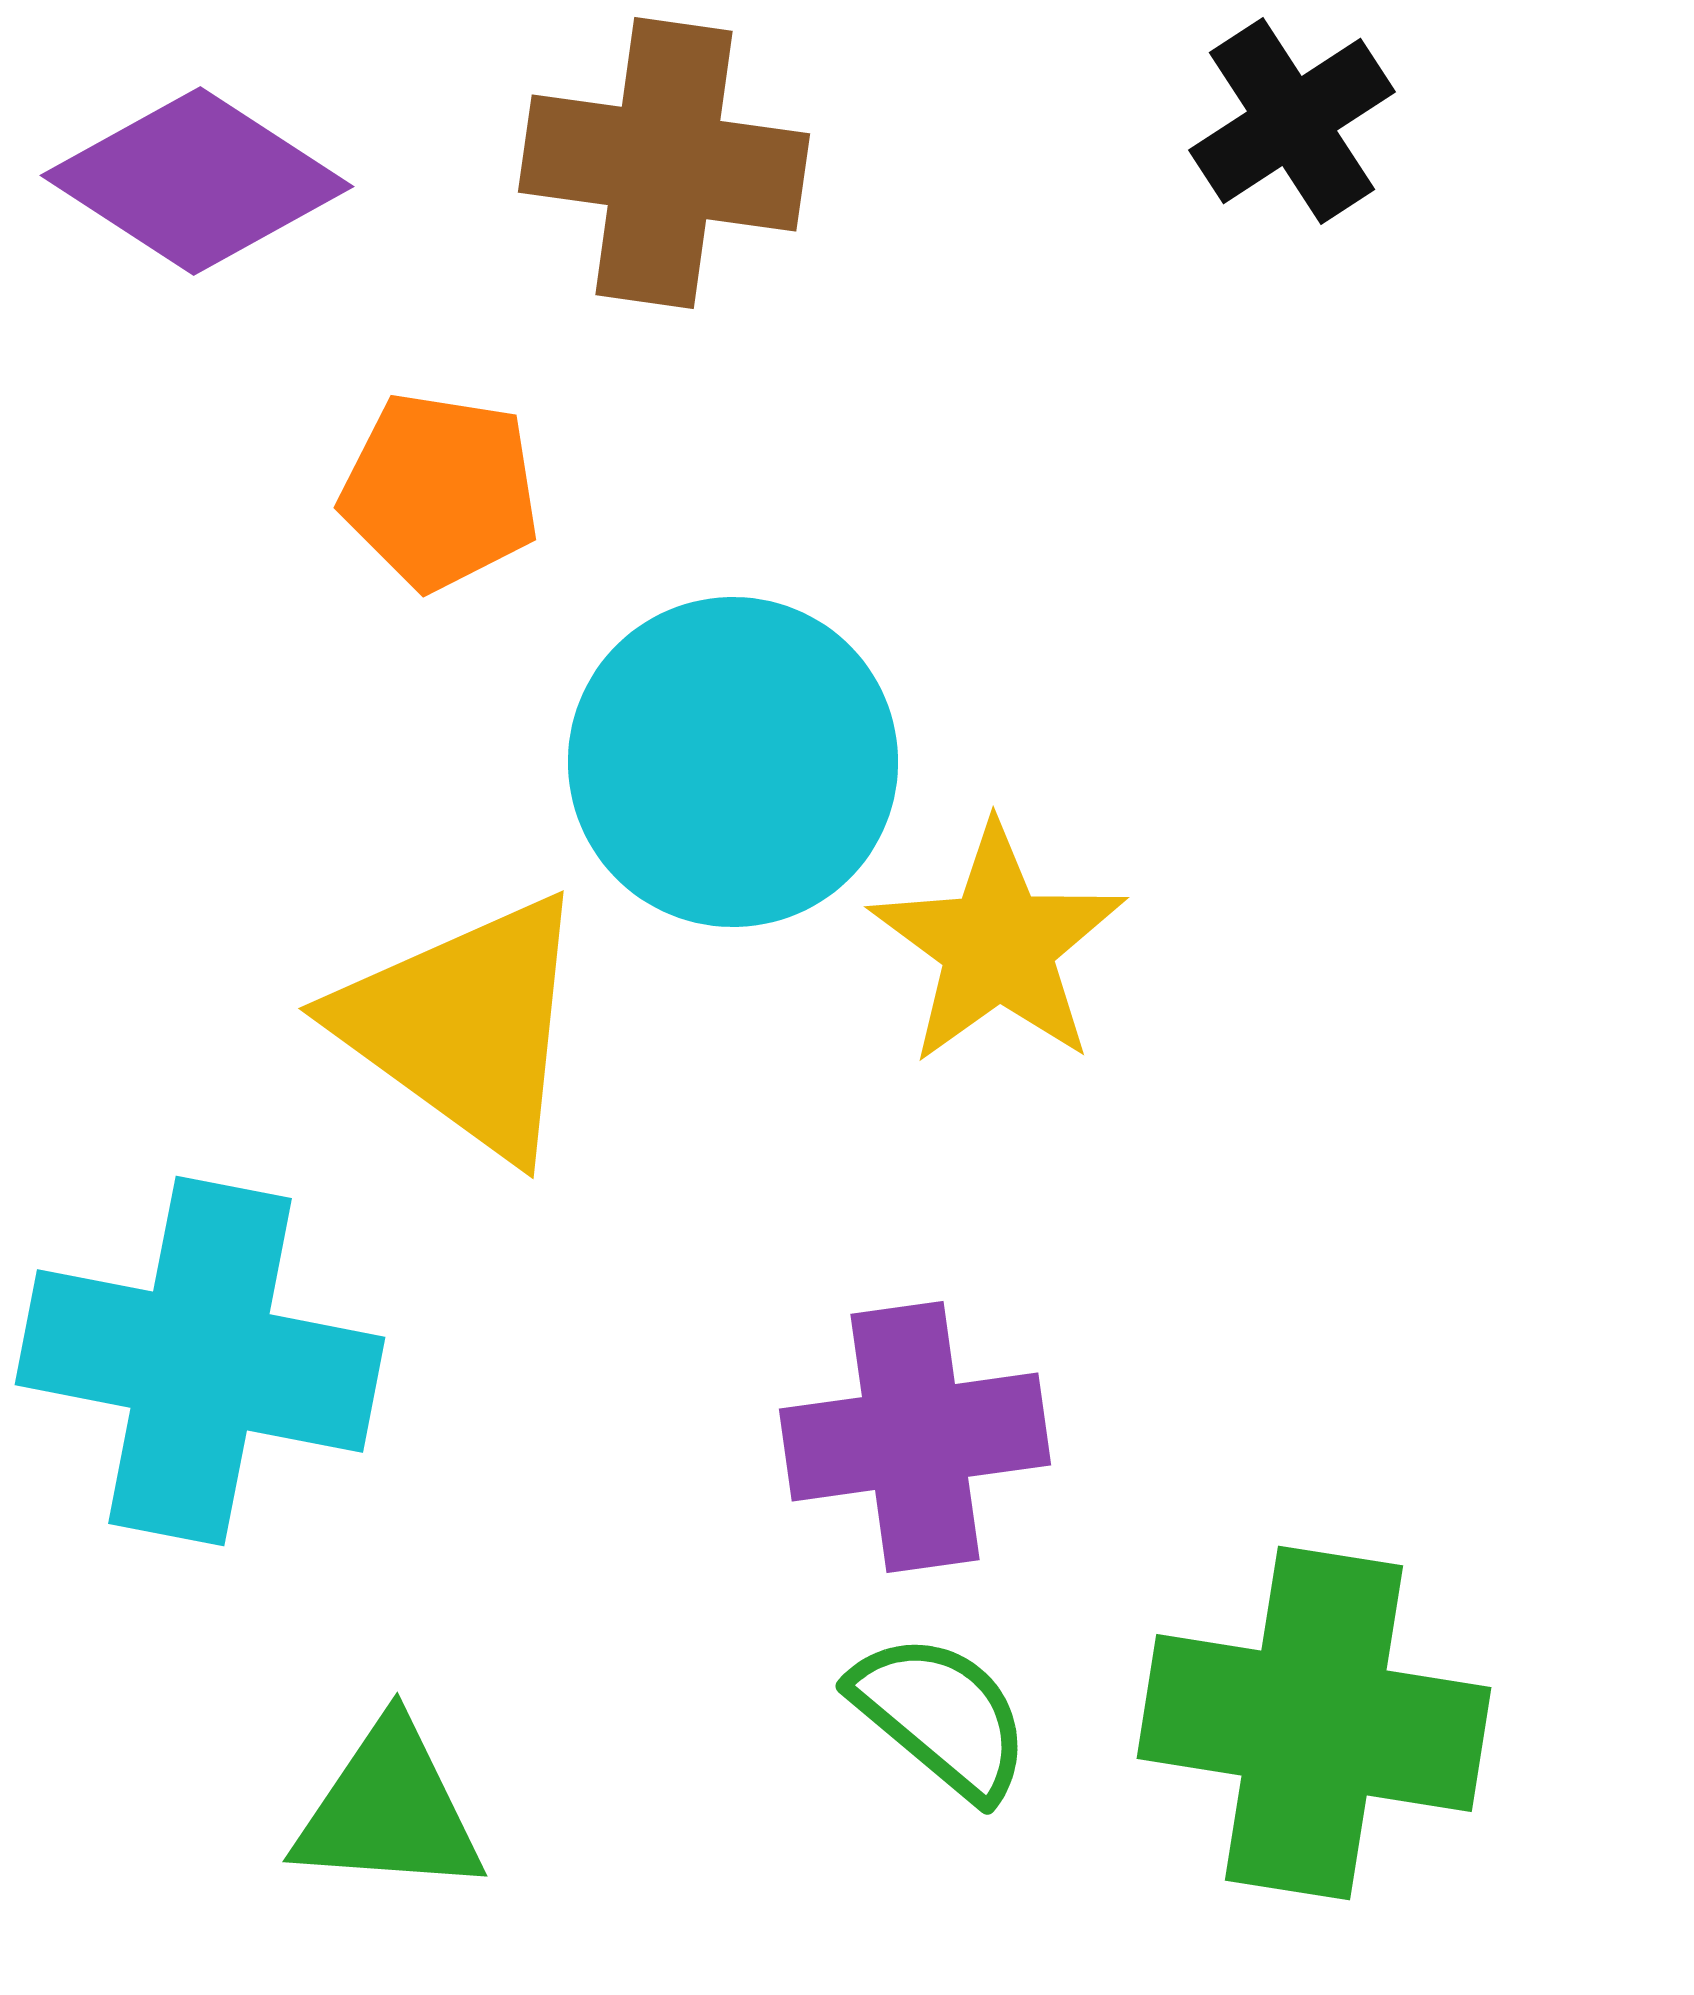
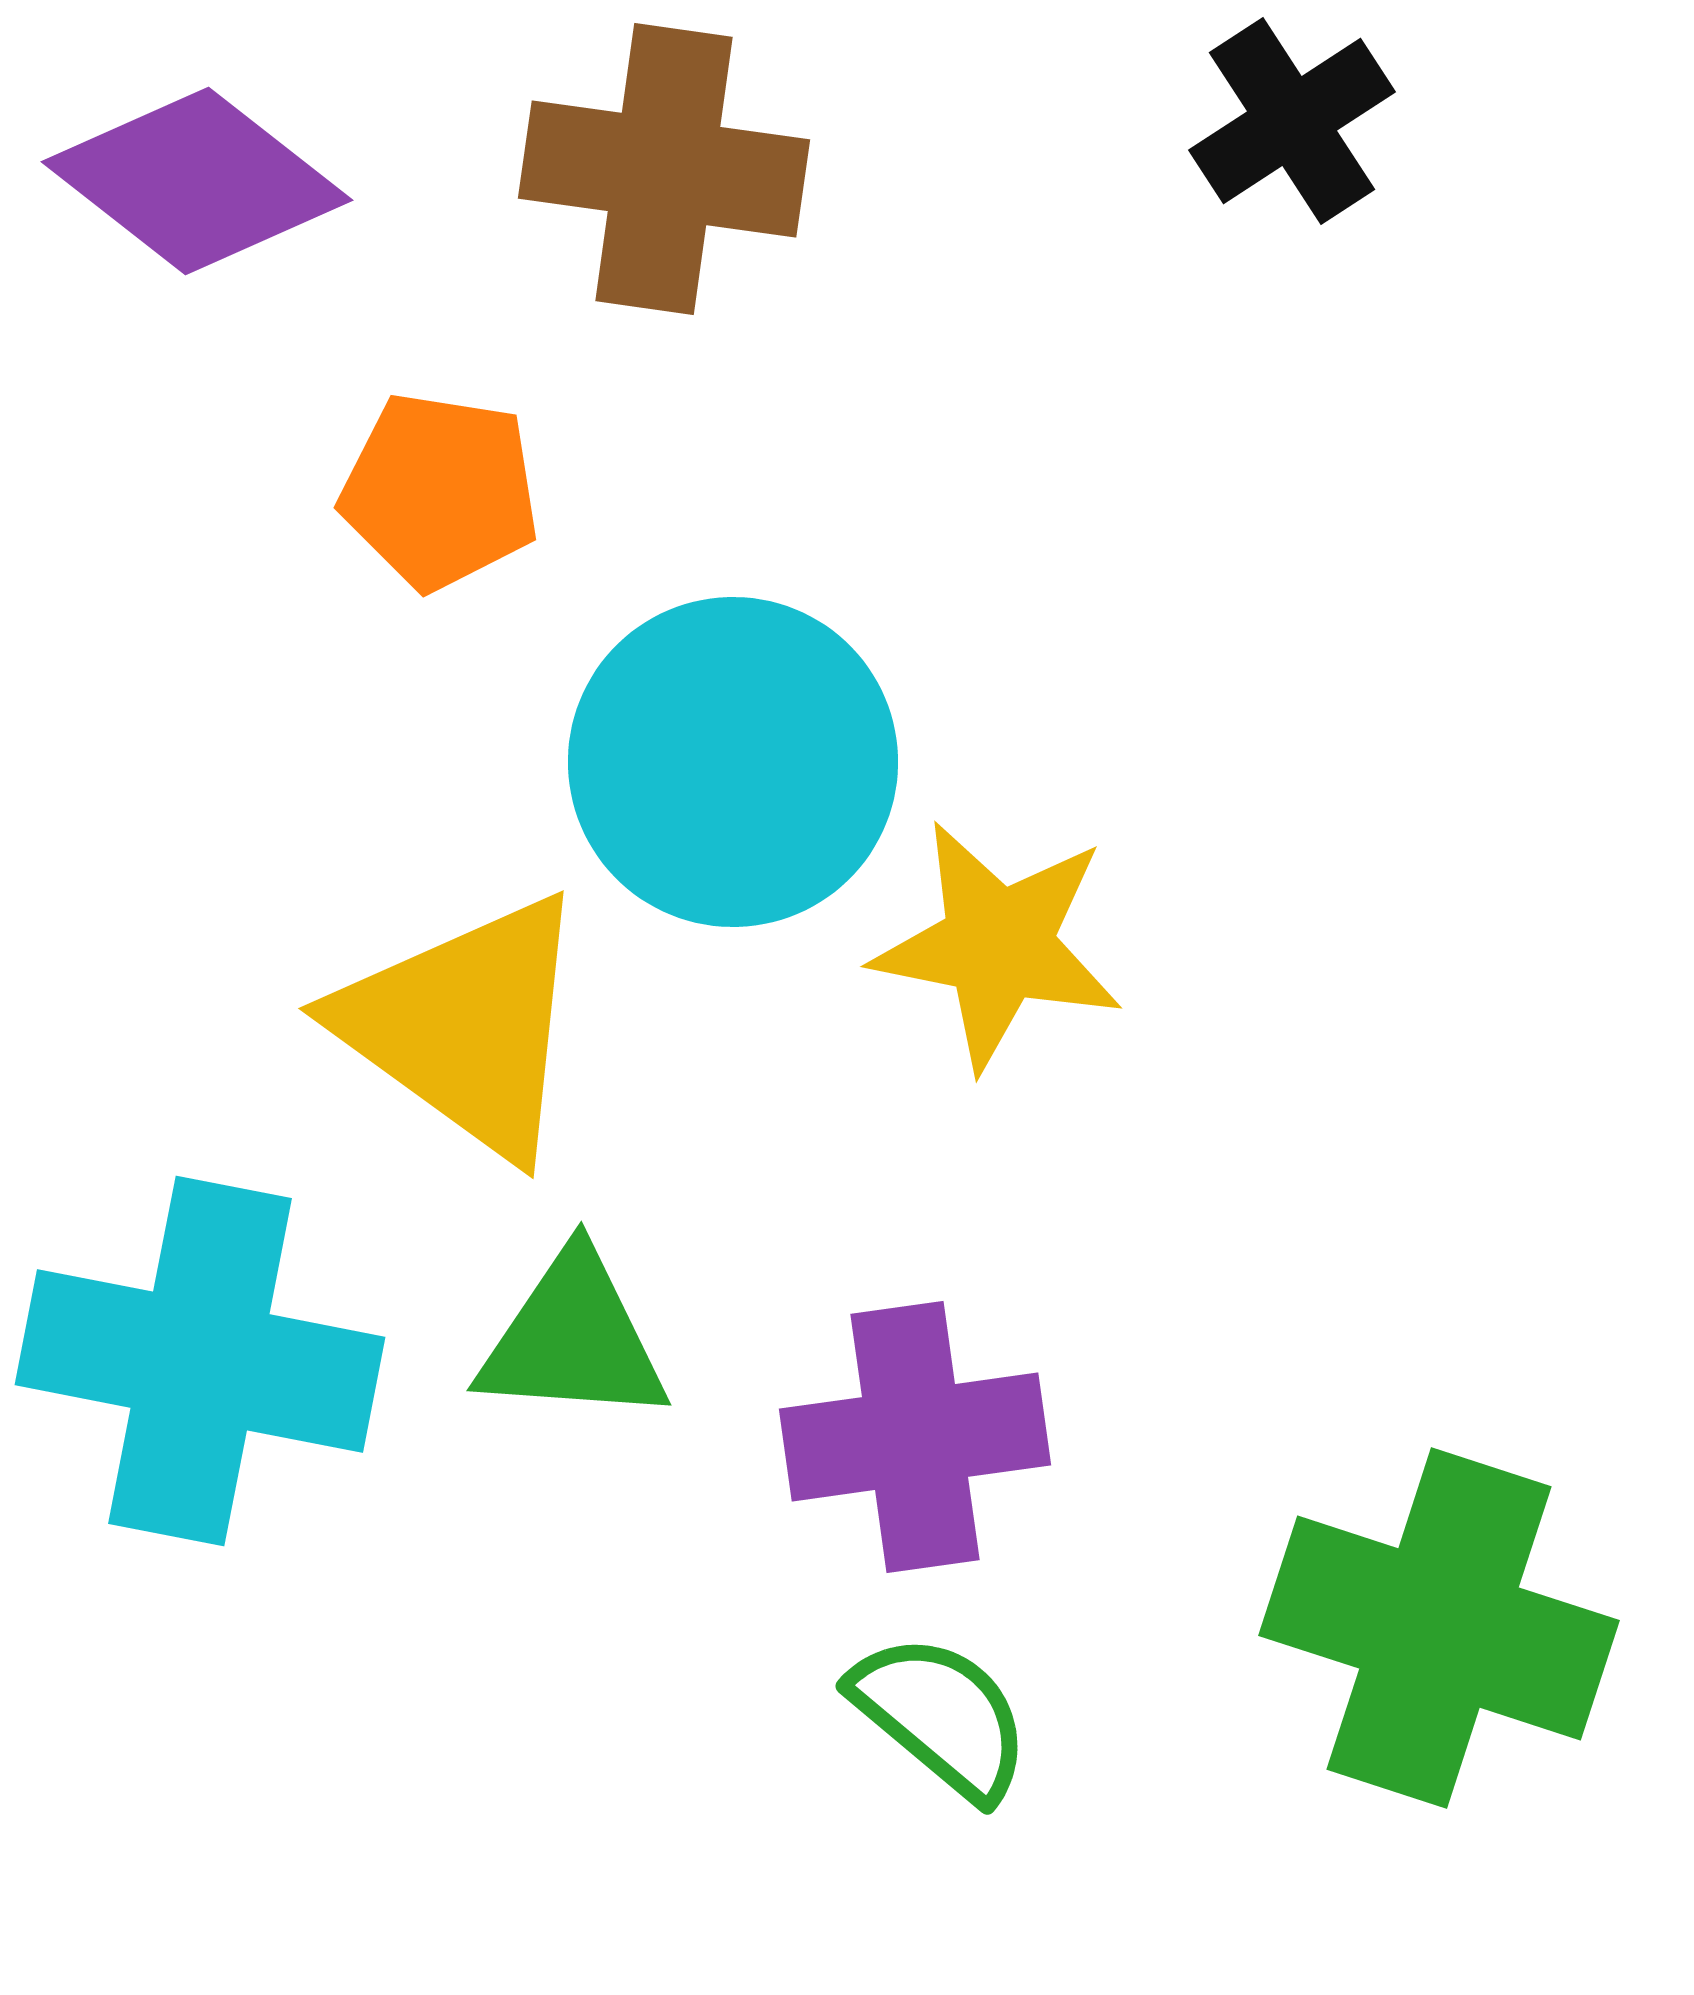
brown cross: moved 6 px down
purple diamond: rotated 5 degrees clockwise
yellow star: rotated 25 degrees counterclockwise
green cross: moved 125 px right, 95 px up; rotated 9 degrees clockwise
green triangle: moved 184 px right, 471 px up
